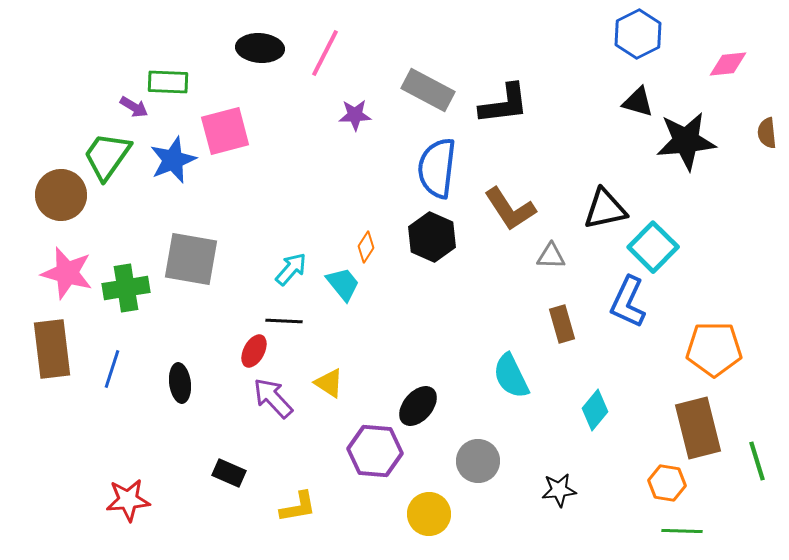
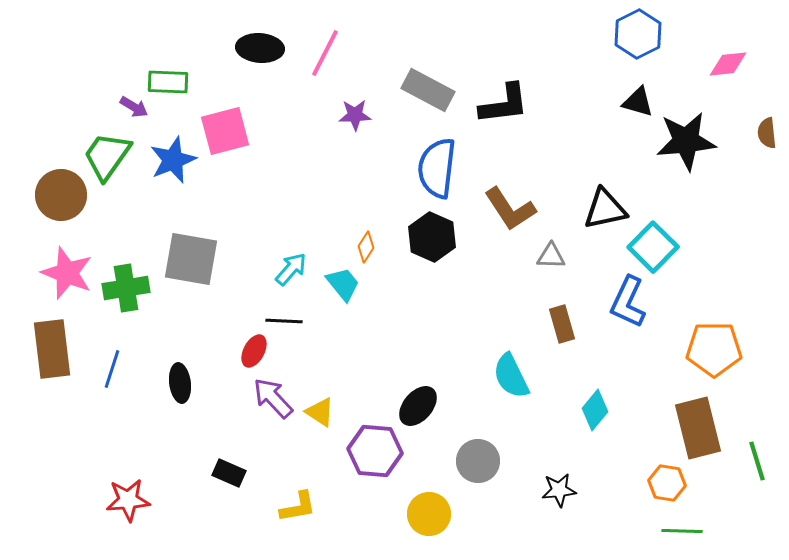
pink star at (67, 273): rotated 6 degrees clockwise
yellow triangle at (329, 383): moved 9 px left, 29 px down
